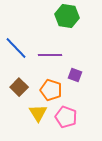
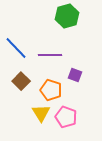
green hexagon: rotated 25 degrees counterclockwise
brown square: moved 2 px right, 6 px up
yellow triangle: moved 3 px right
